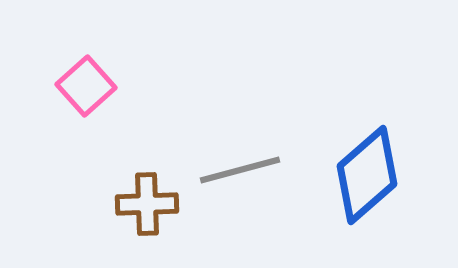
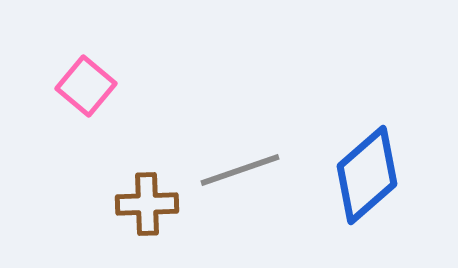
pink square: rotated 8 degrees counterclockwise
gray line: rotated 4 degrees counterclockwise
